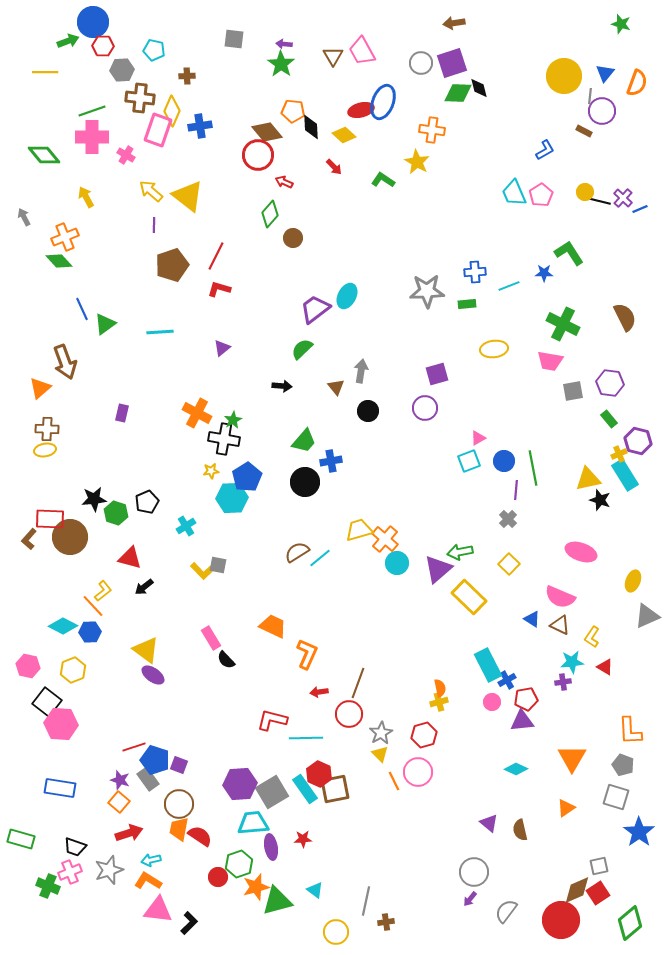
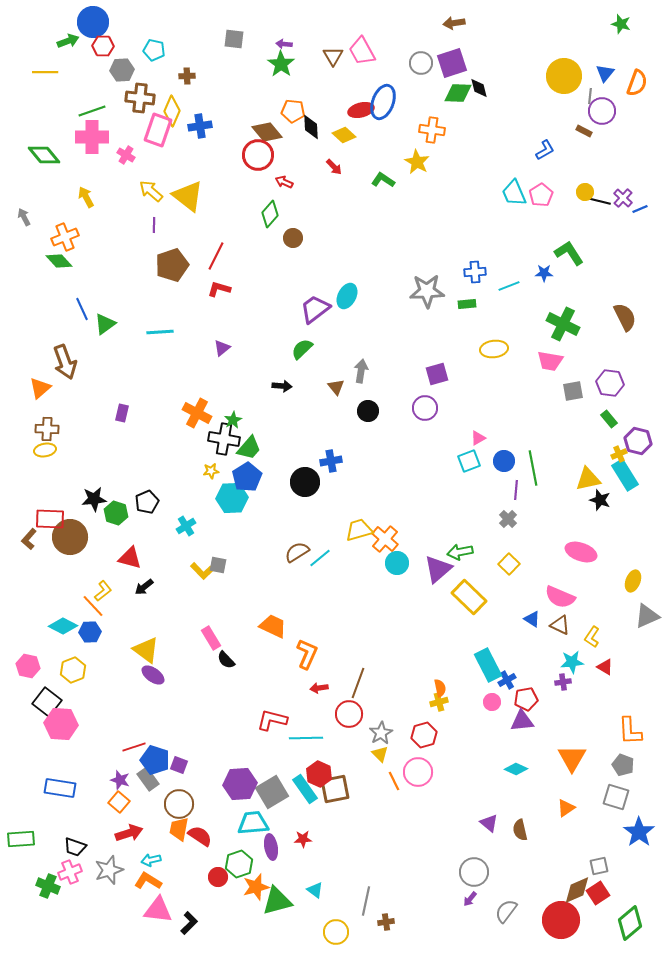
green trapezoid at (304, 441): moved 55 px left, 7 px down
red arrow at (319, 692): moved 4 px up
green rectangle at (21, 839): rotated 20 degrees counterclockwise
